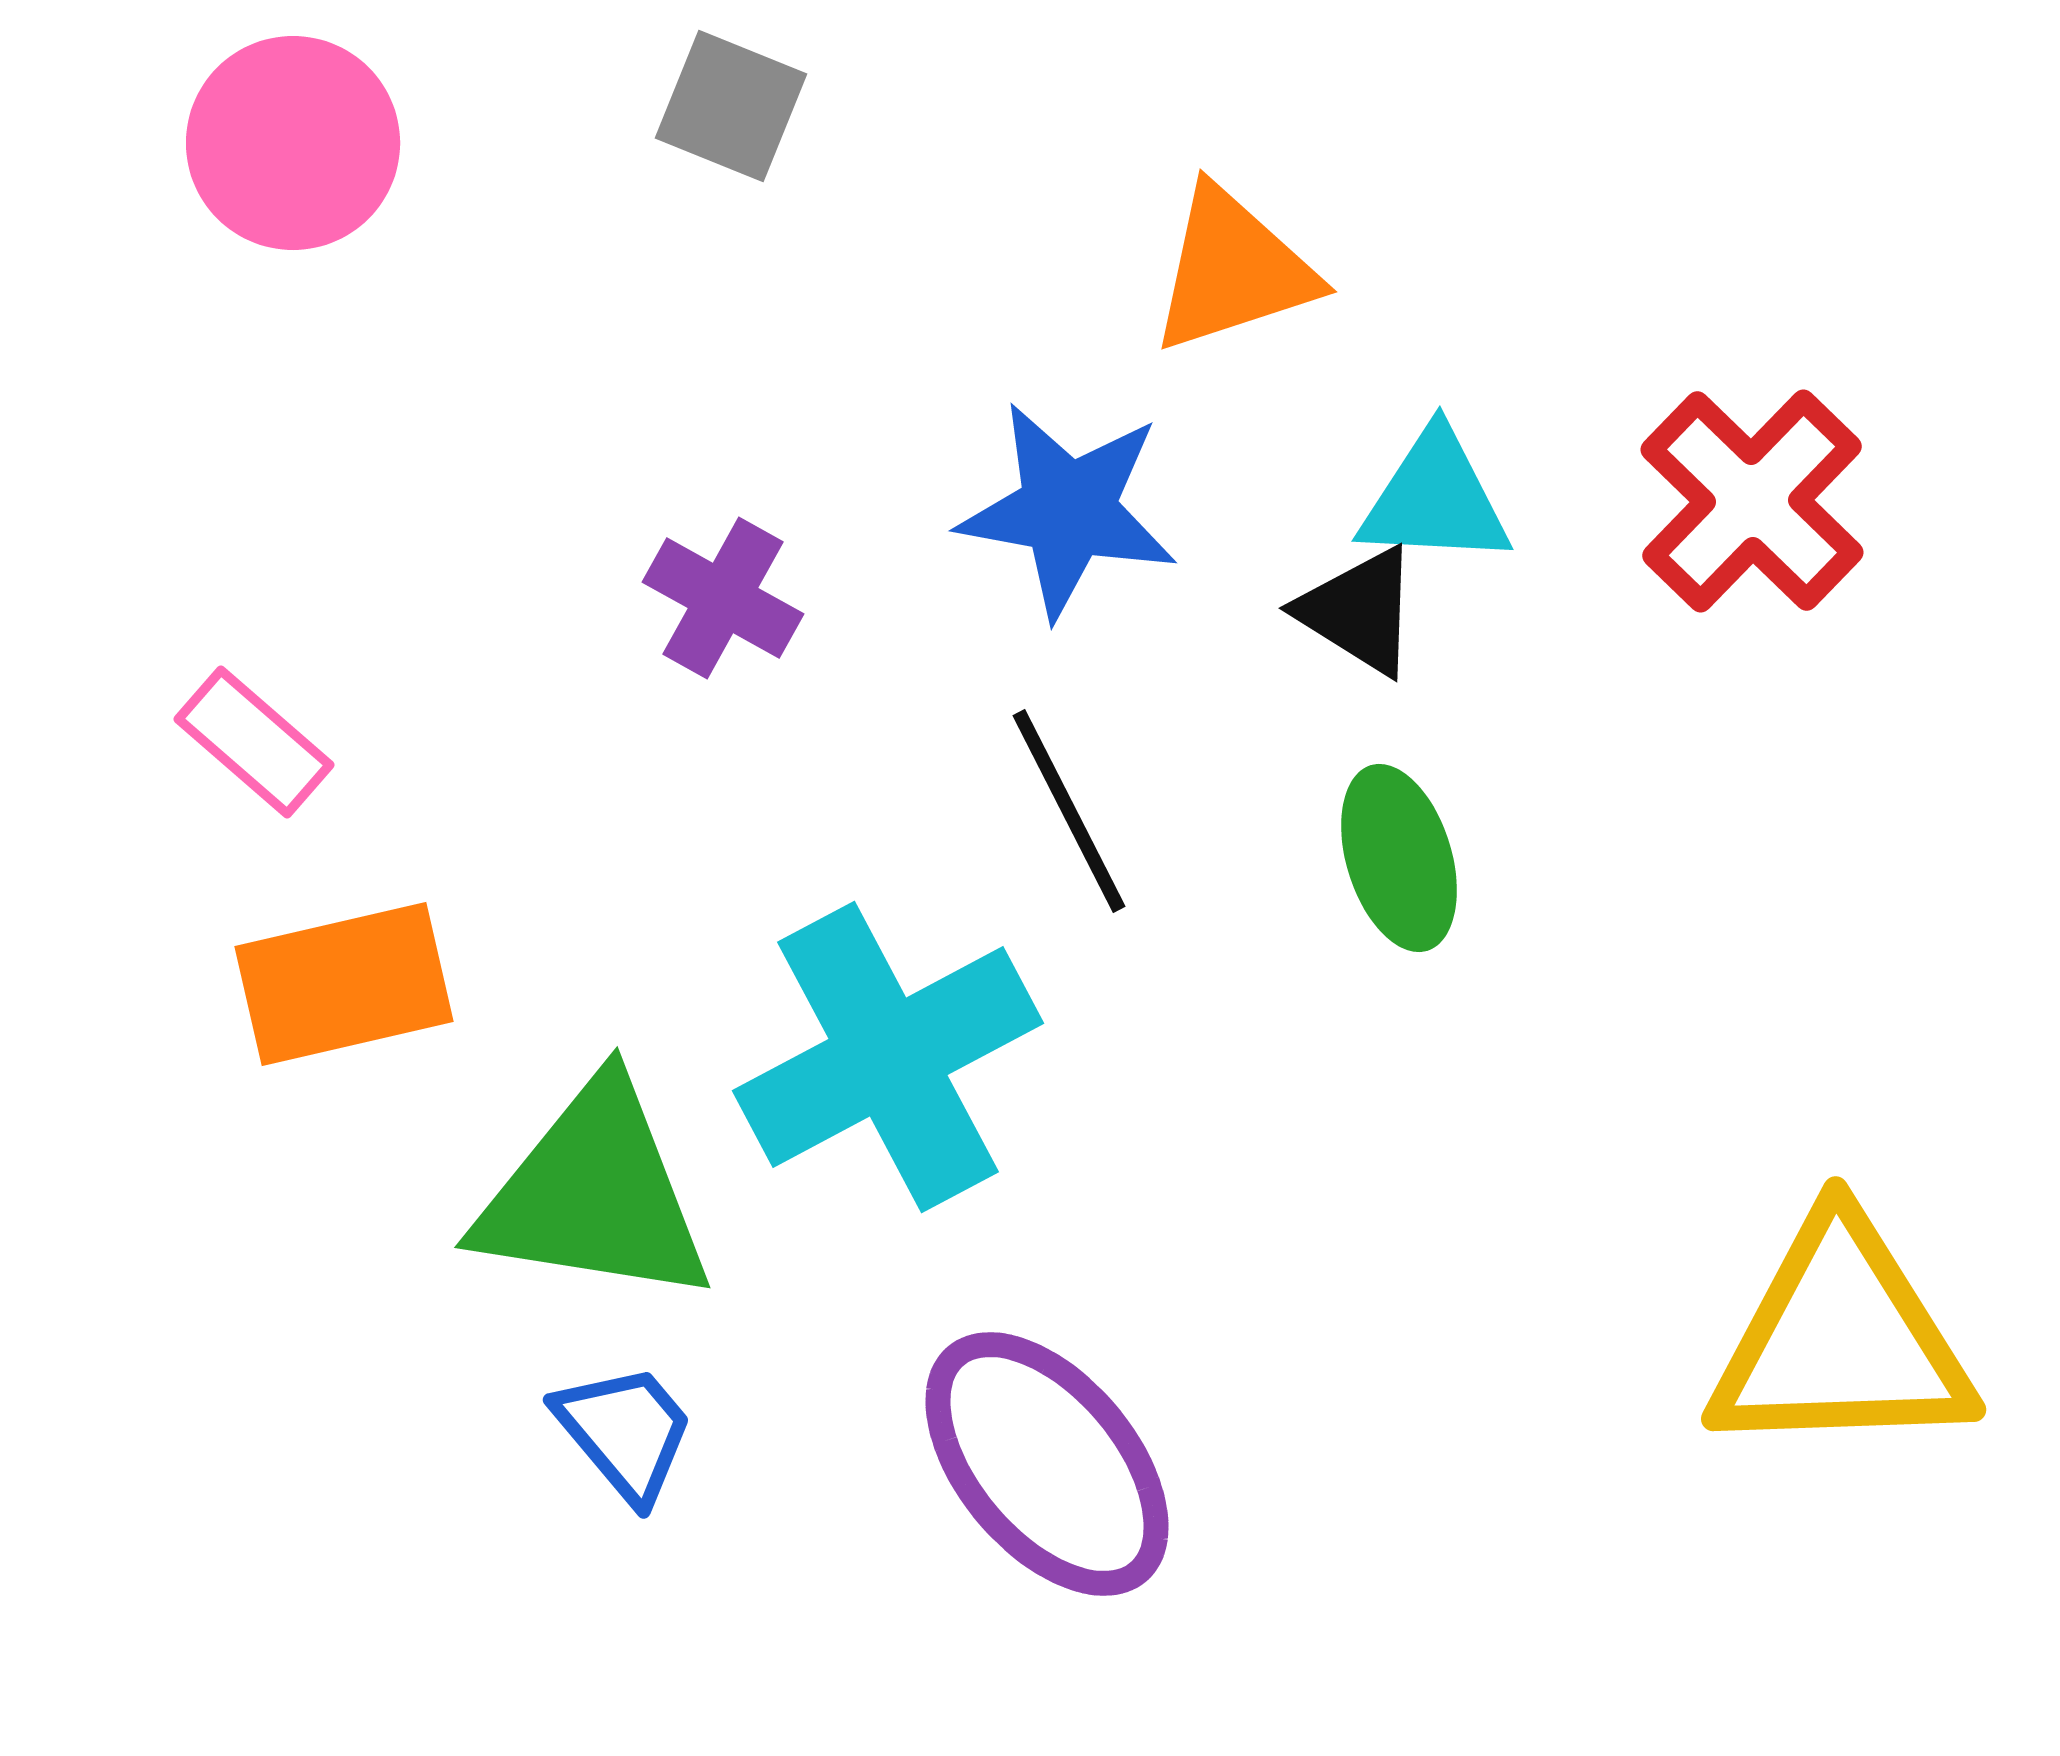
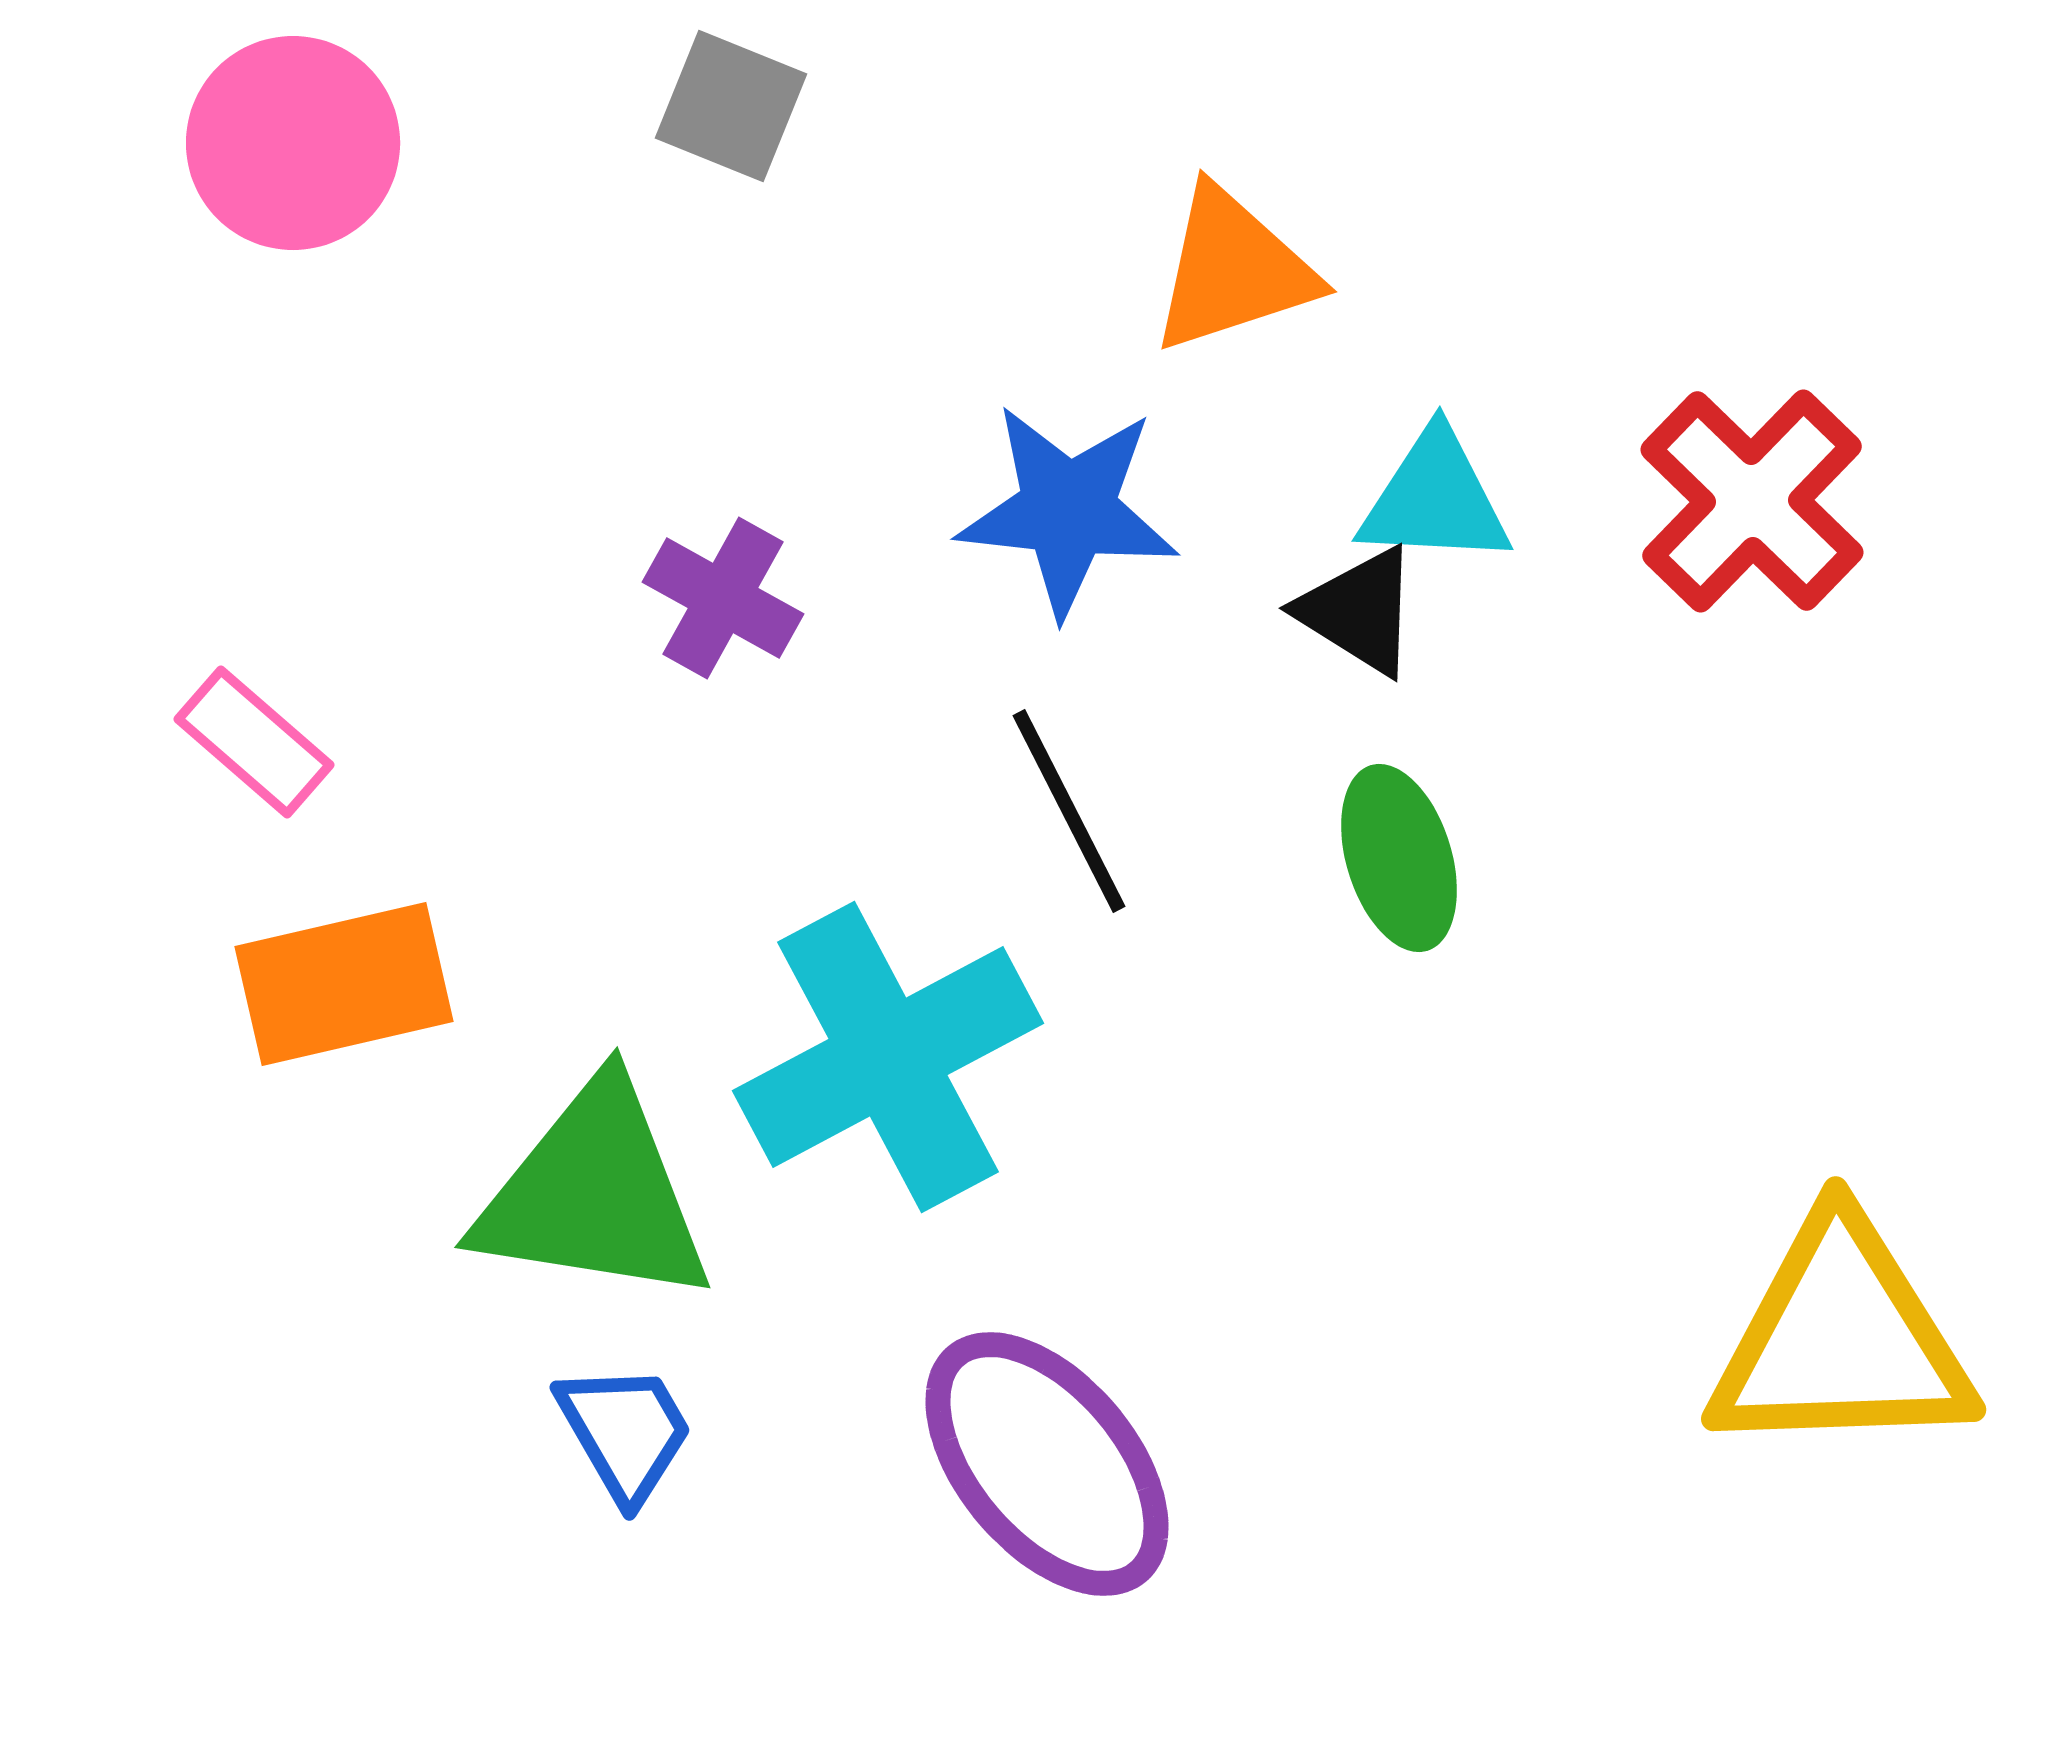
blue star: rotated 4 degrees counterclockwise
blue trapezoid: rotated 10 degrees clockwise
